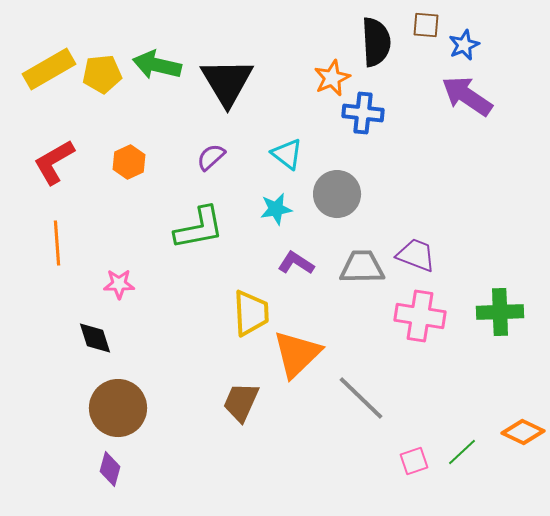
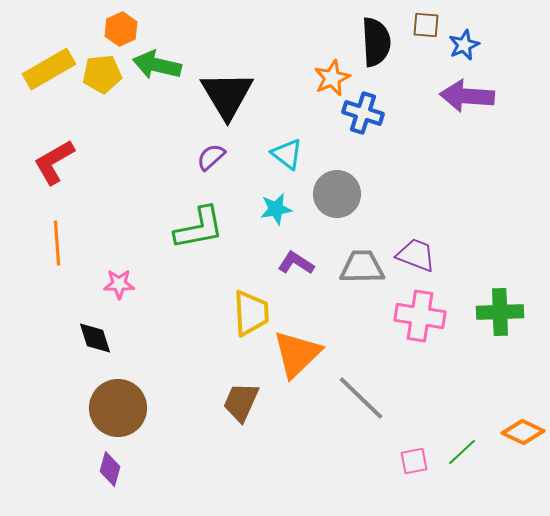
black triangle: moved 13 px down
purple arrow: rotated 30 degrees counterclockwise
blue cross: rotated 12 degrees clockwise
orange hexagon: moved 8 px left, 133 px up
pink square: rotated 8 degrees clockwise
